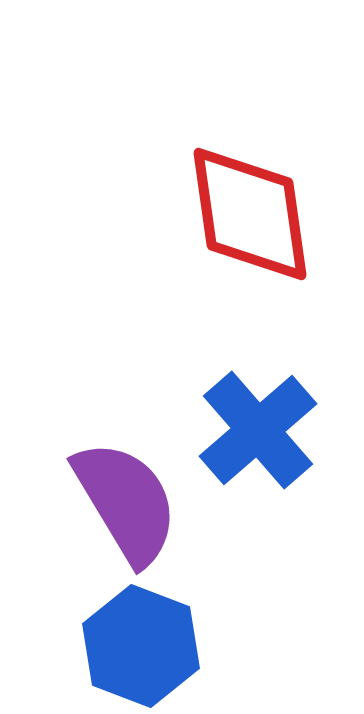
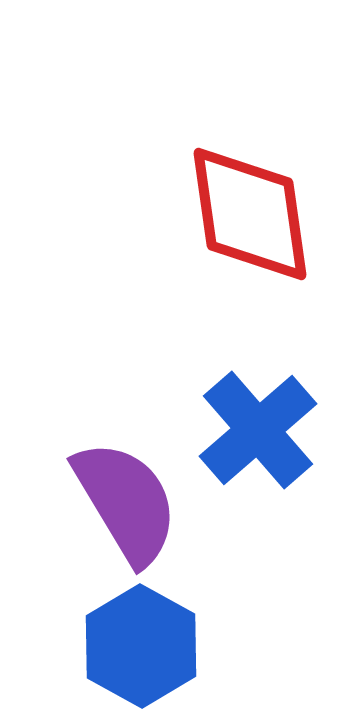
blue hexagon: rotated 8 degrees clockwise
